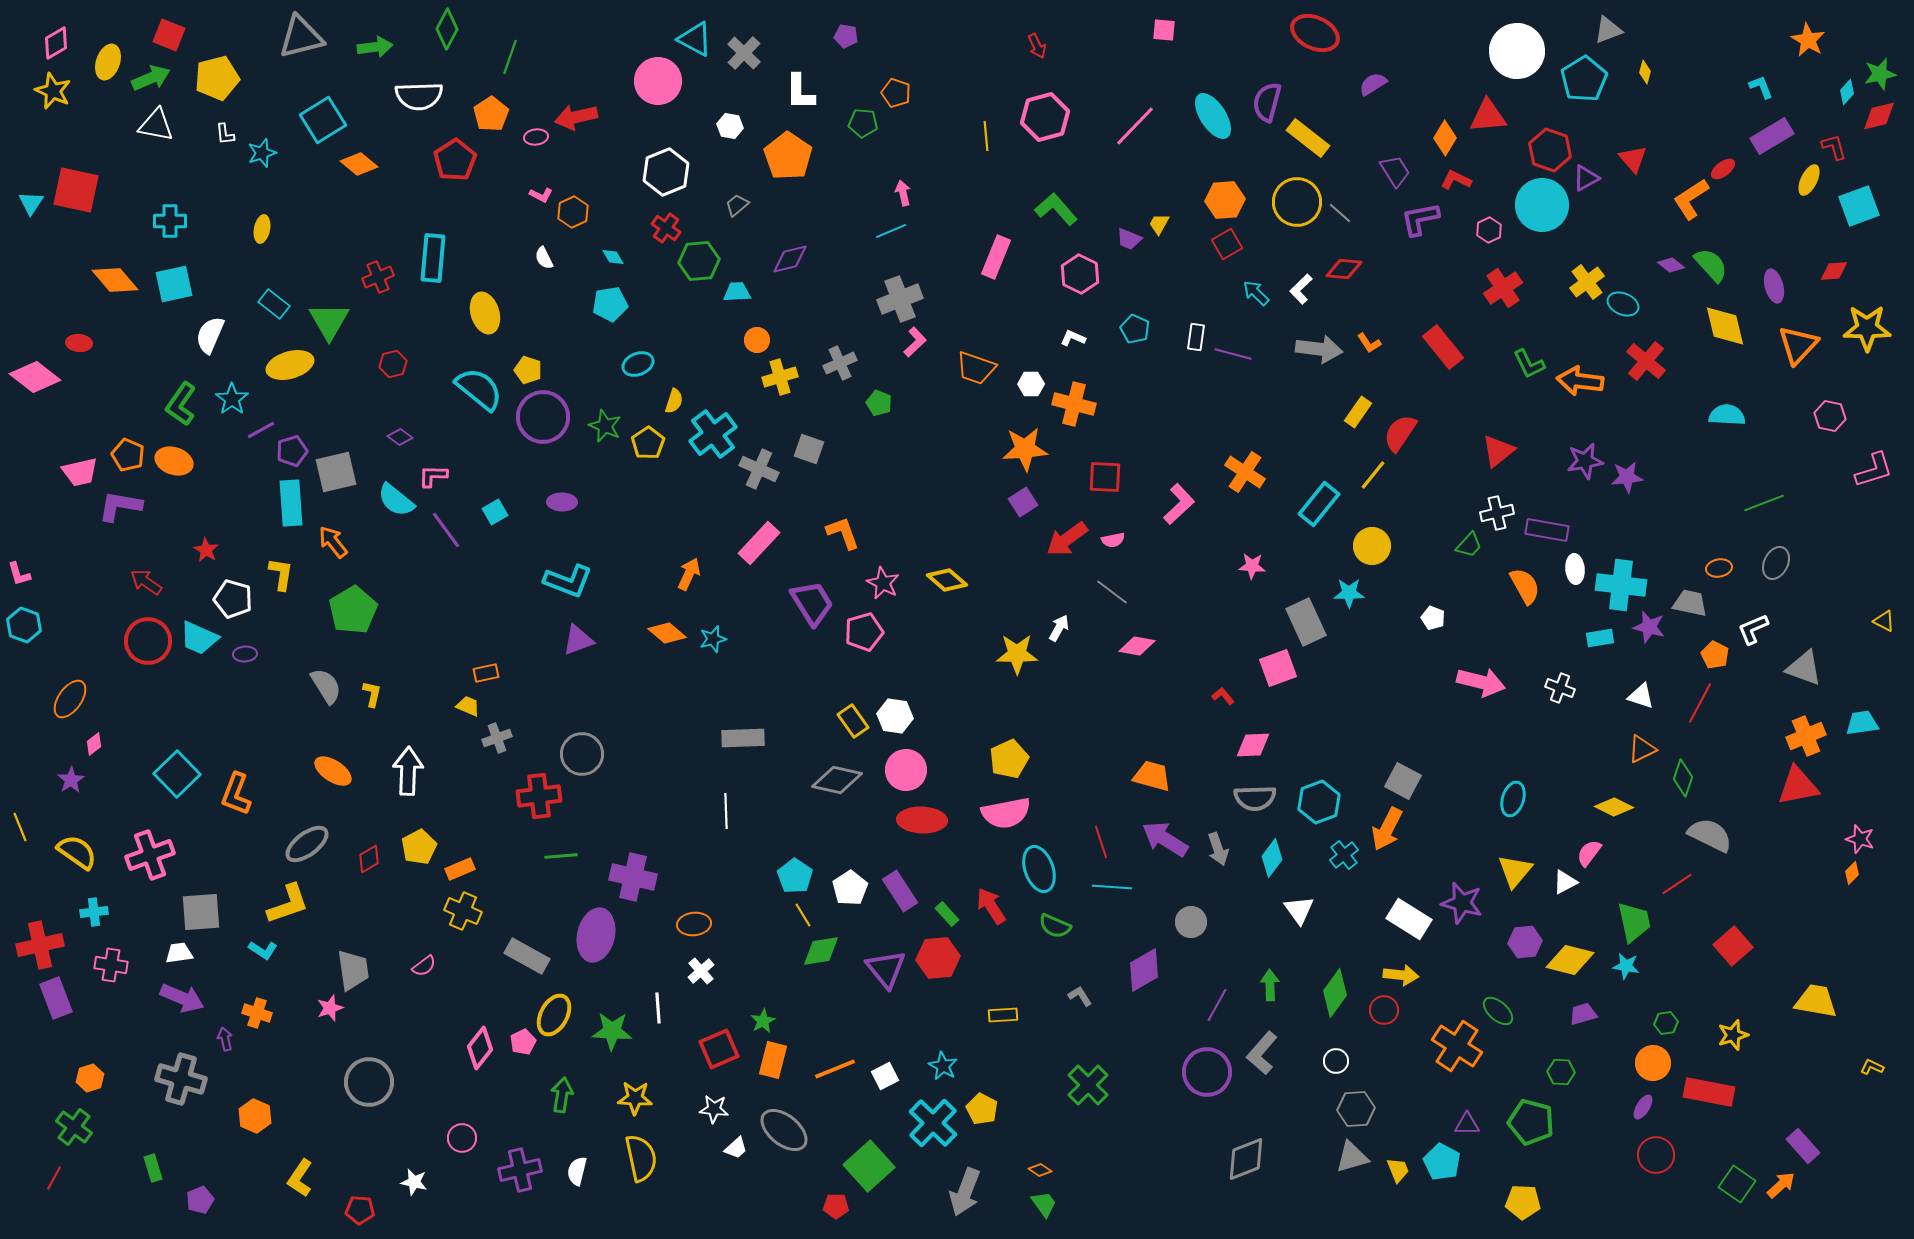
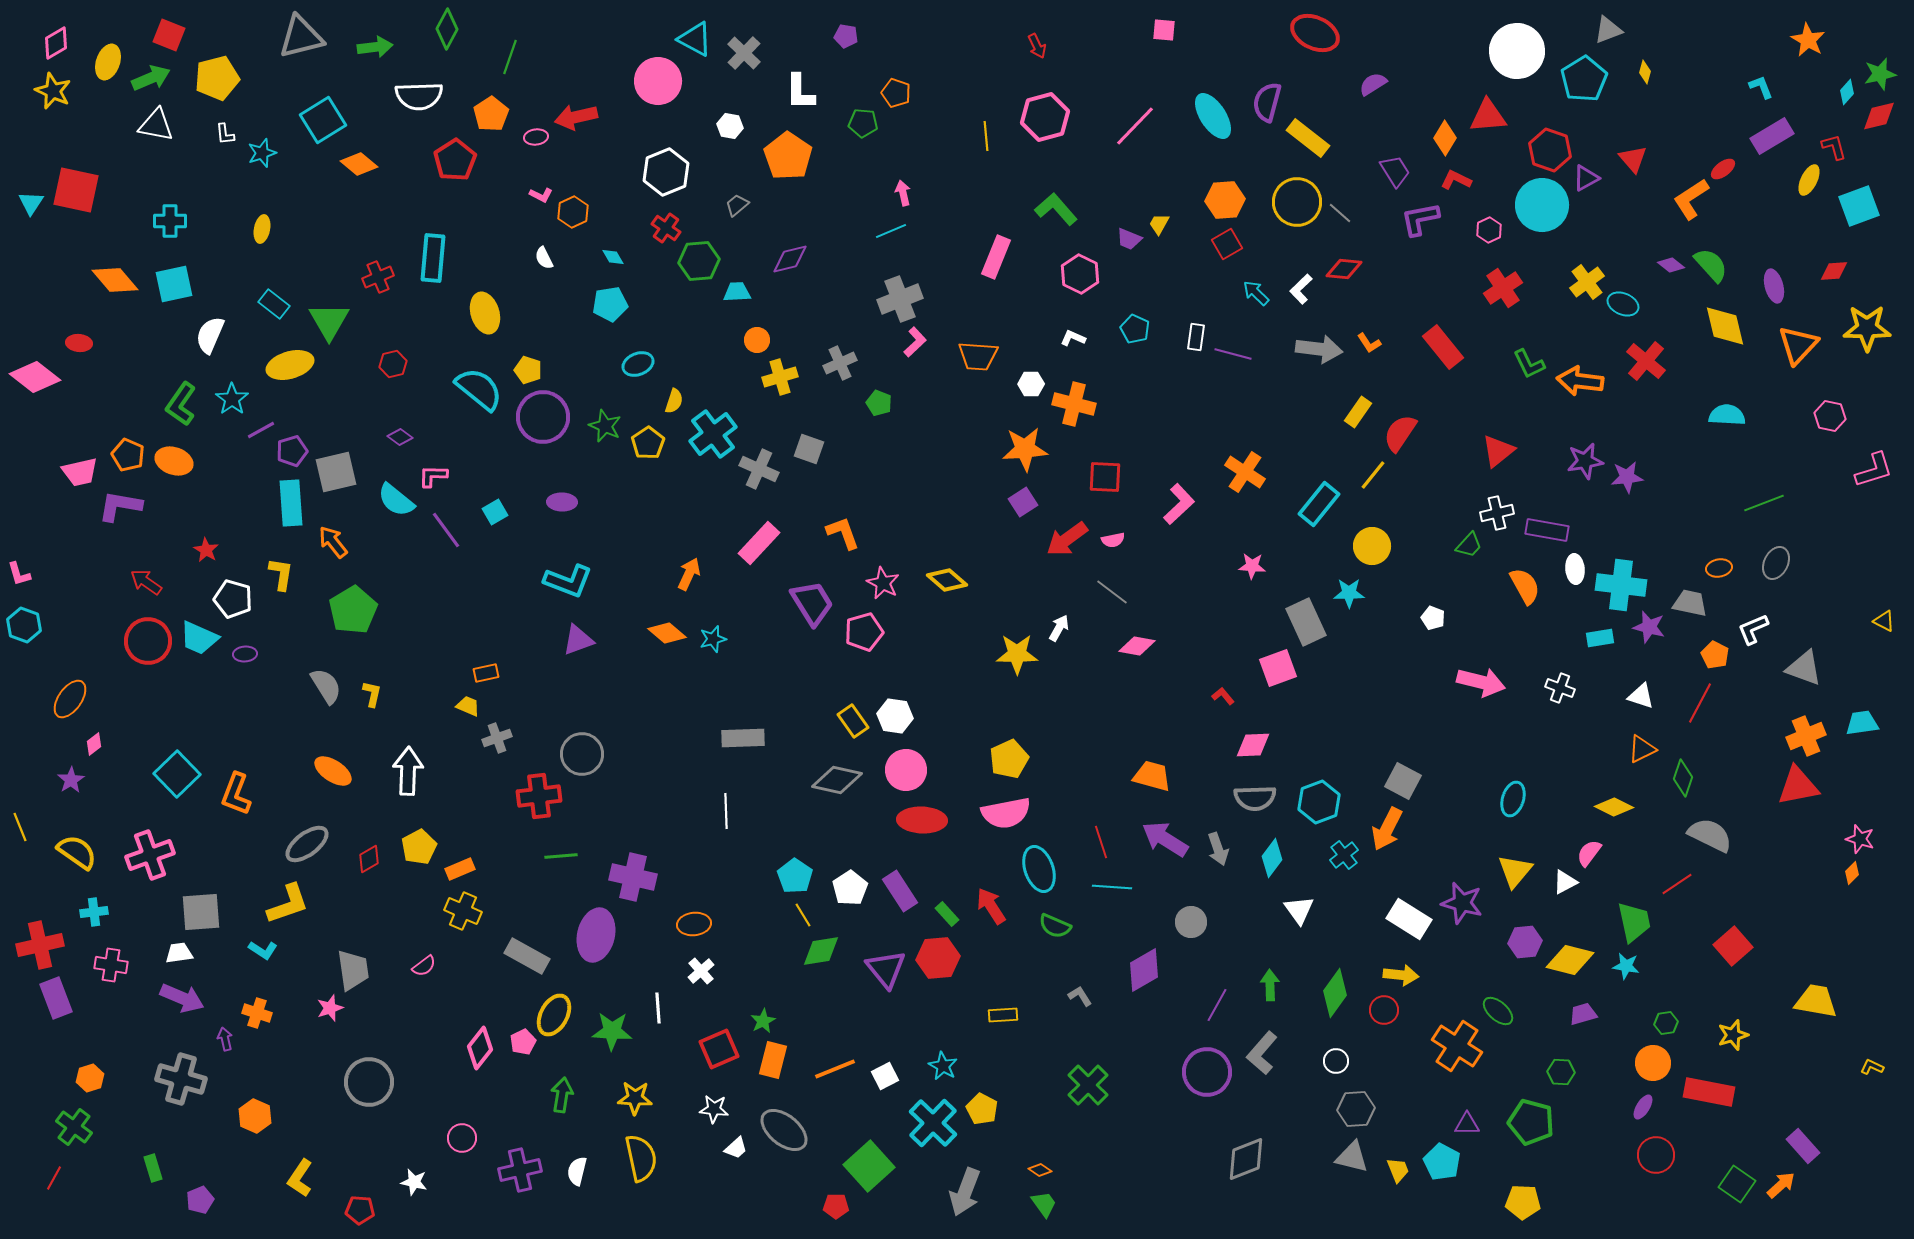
orange trapezoid at (976, 368): moved 2 px right, 12 px up; rotated 15 degrees counterclockwise
gray triangle at (1352, 1157): rotated 30 degrees clockwise
